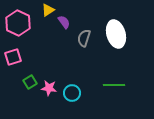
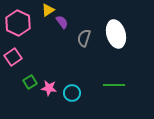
purple semicircle: moved 2 px left
pink square: rotated 18 degrees counterclockwise
